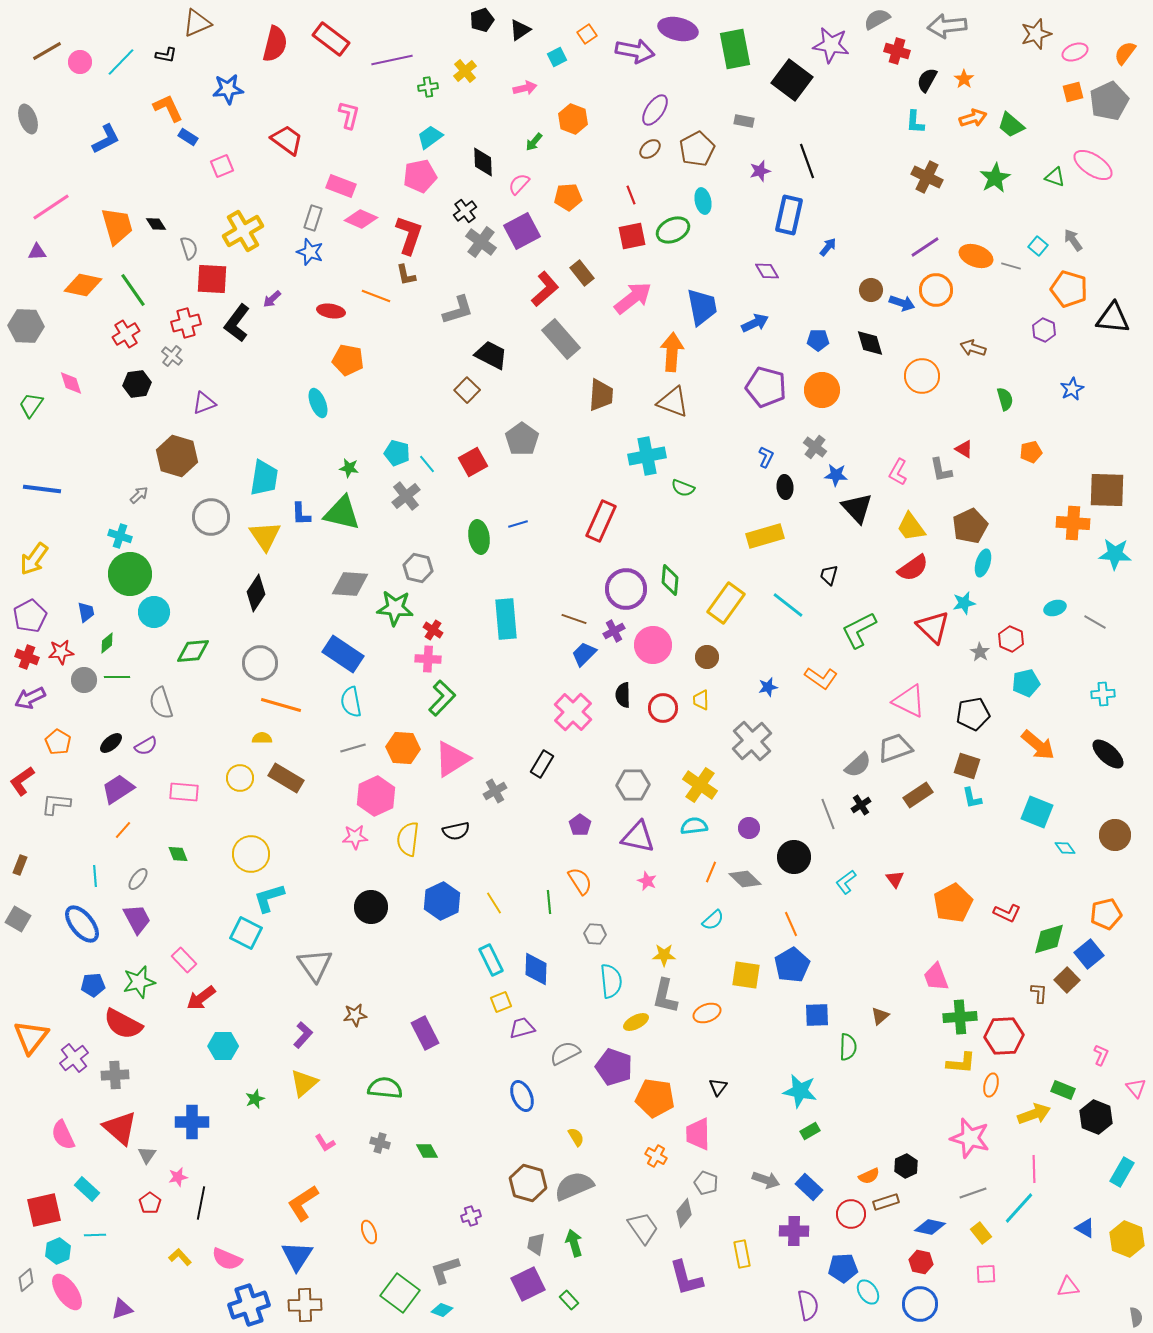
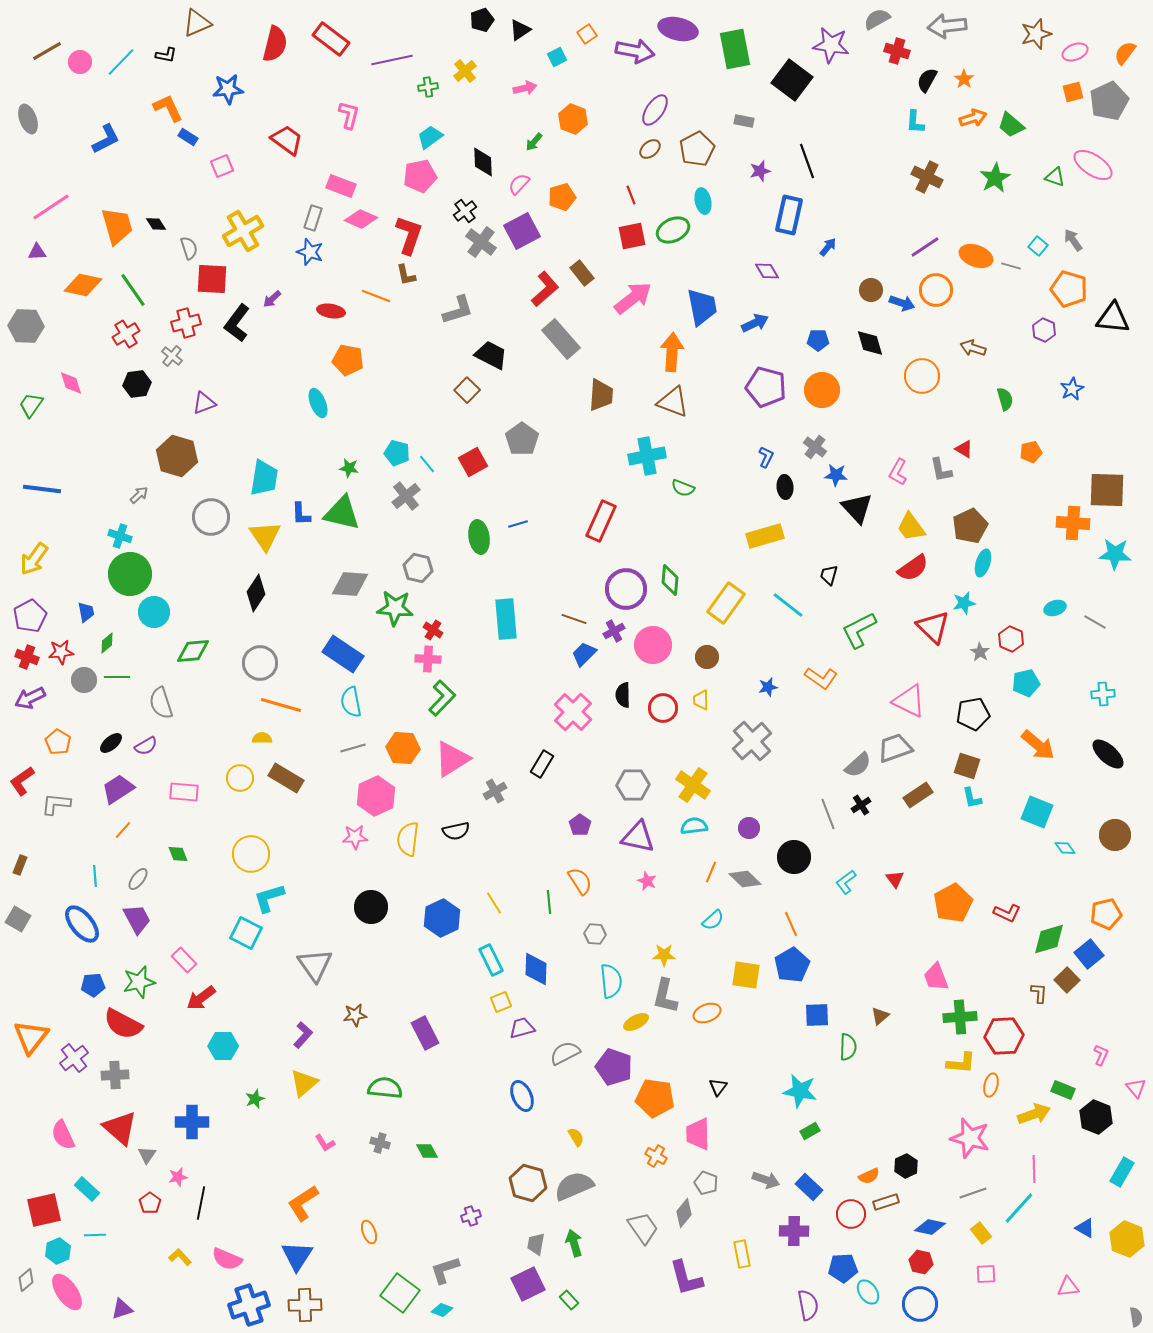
orange pentagon at (568, 197): moved 6 px left; rotated 12 degrees counterclockwise
yellow cross at (700, 785): moved 7 px left
blue hexagon at (442, 901): moved 17 px down
